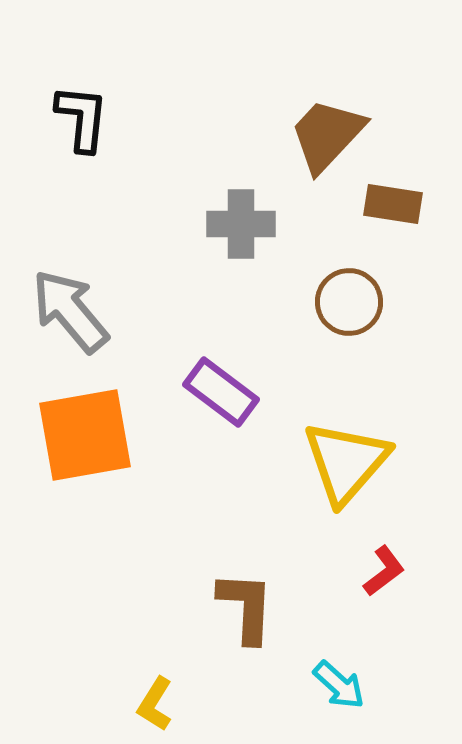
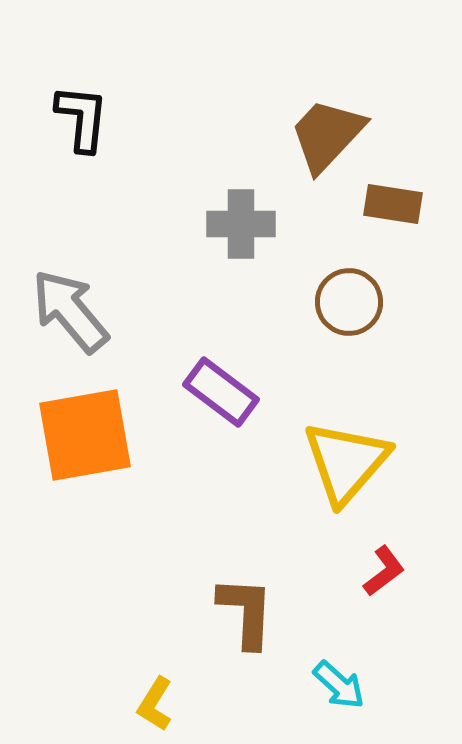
brown L-shape: moved 5 px down
